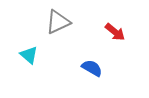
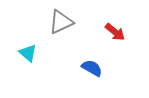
gray triangle: moved 3 px right
cyan triangle: moved 1 px left, 2 px up
